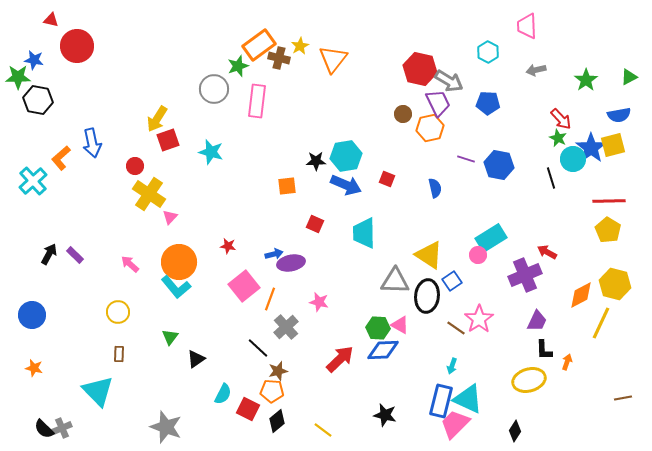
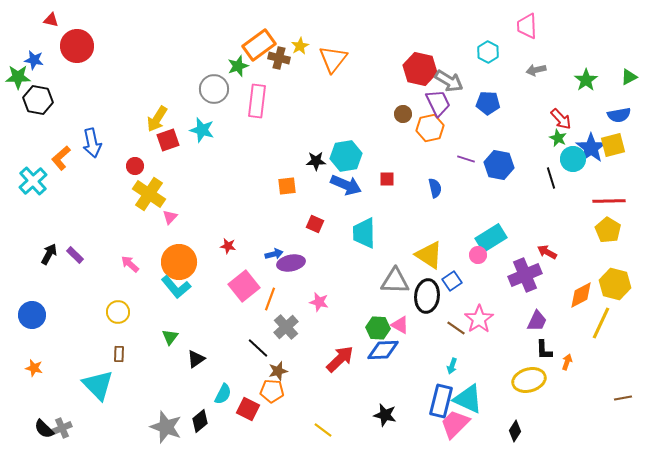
cyan star at (211, 152): moved 9 px left, 22 px up
red square at (387, 179): rotated 21 degrees counterclockwise
cyan triangle at (98, 391): moved 6 px up
black diamond at (277, 421): moved 77 px left
